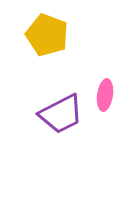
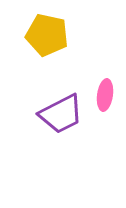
yellow pentagon: rotated 9 degrees counterclockwise
